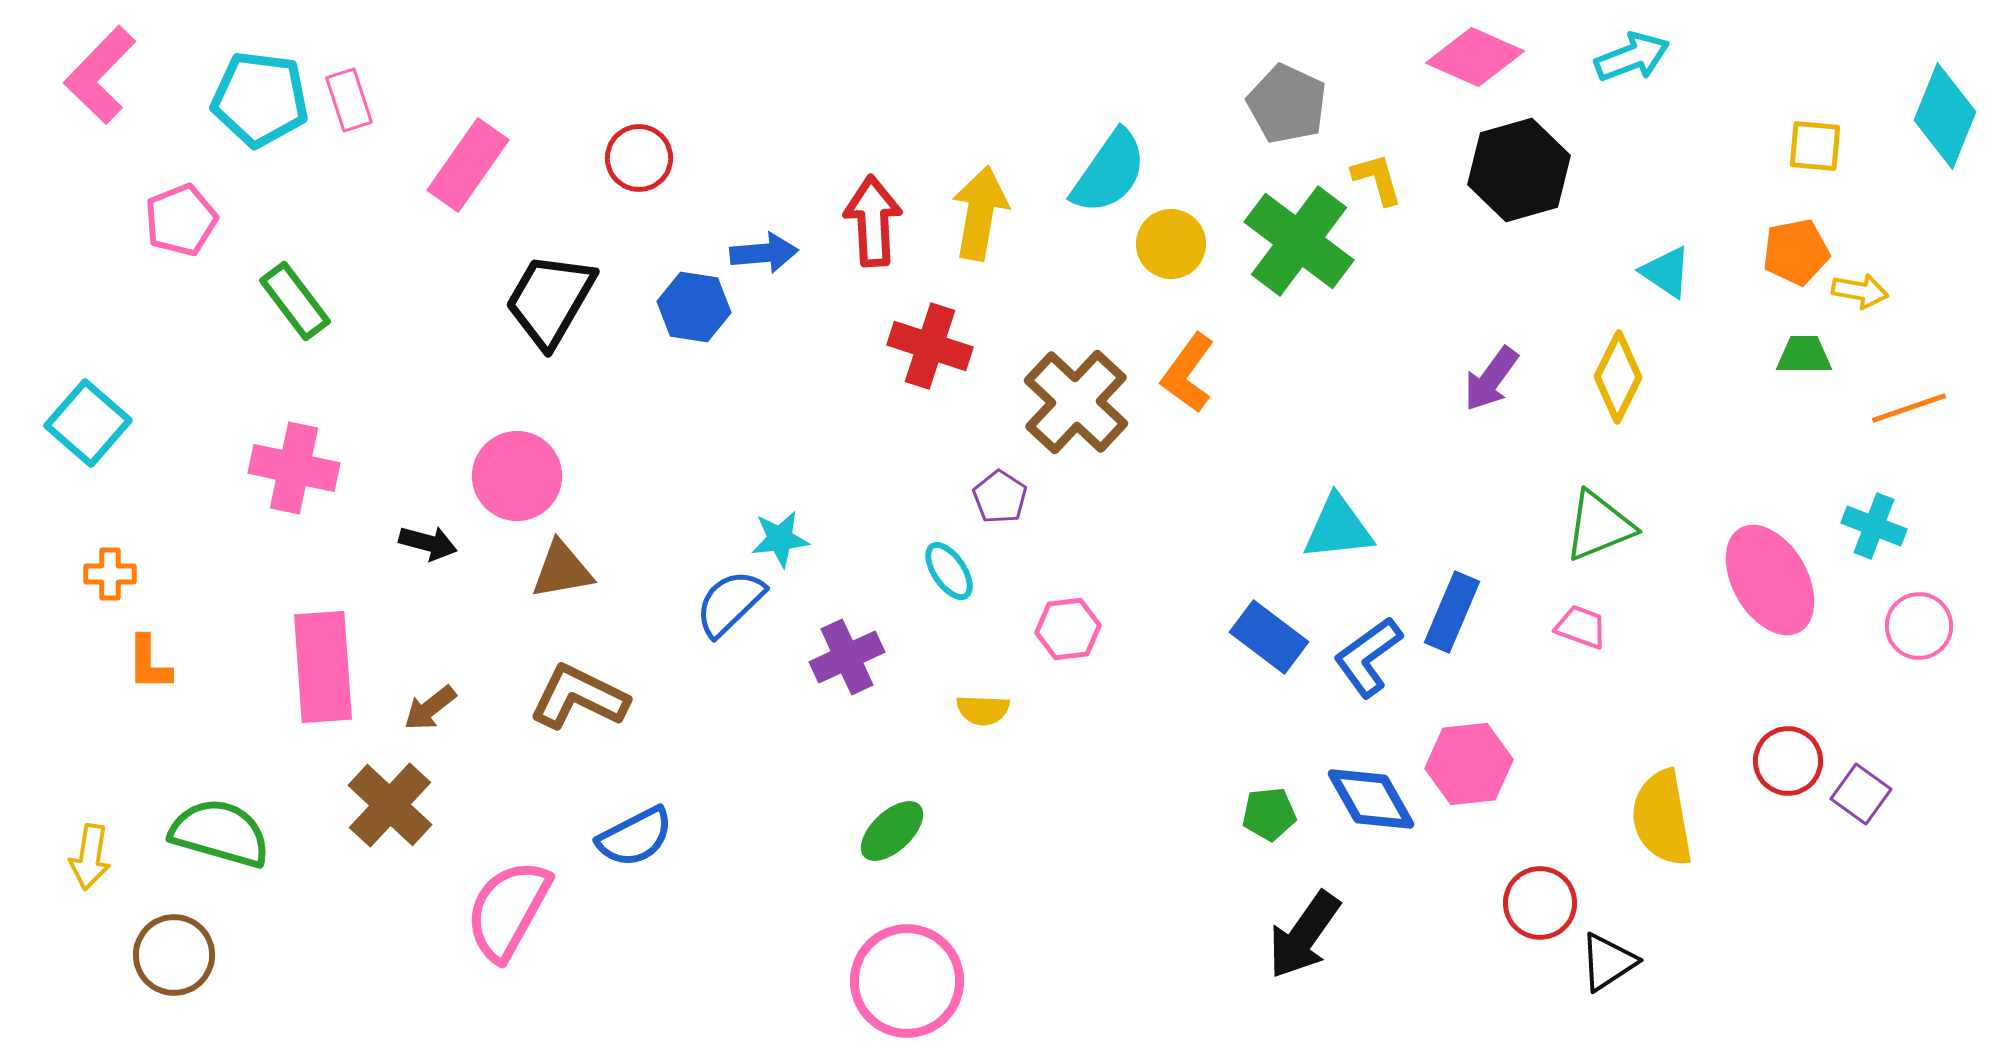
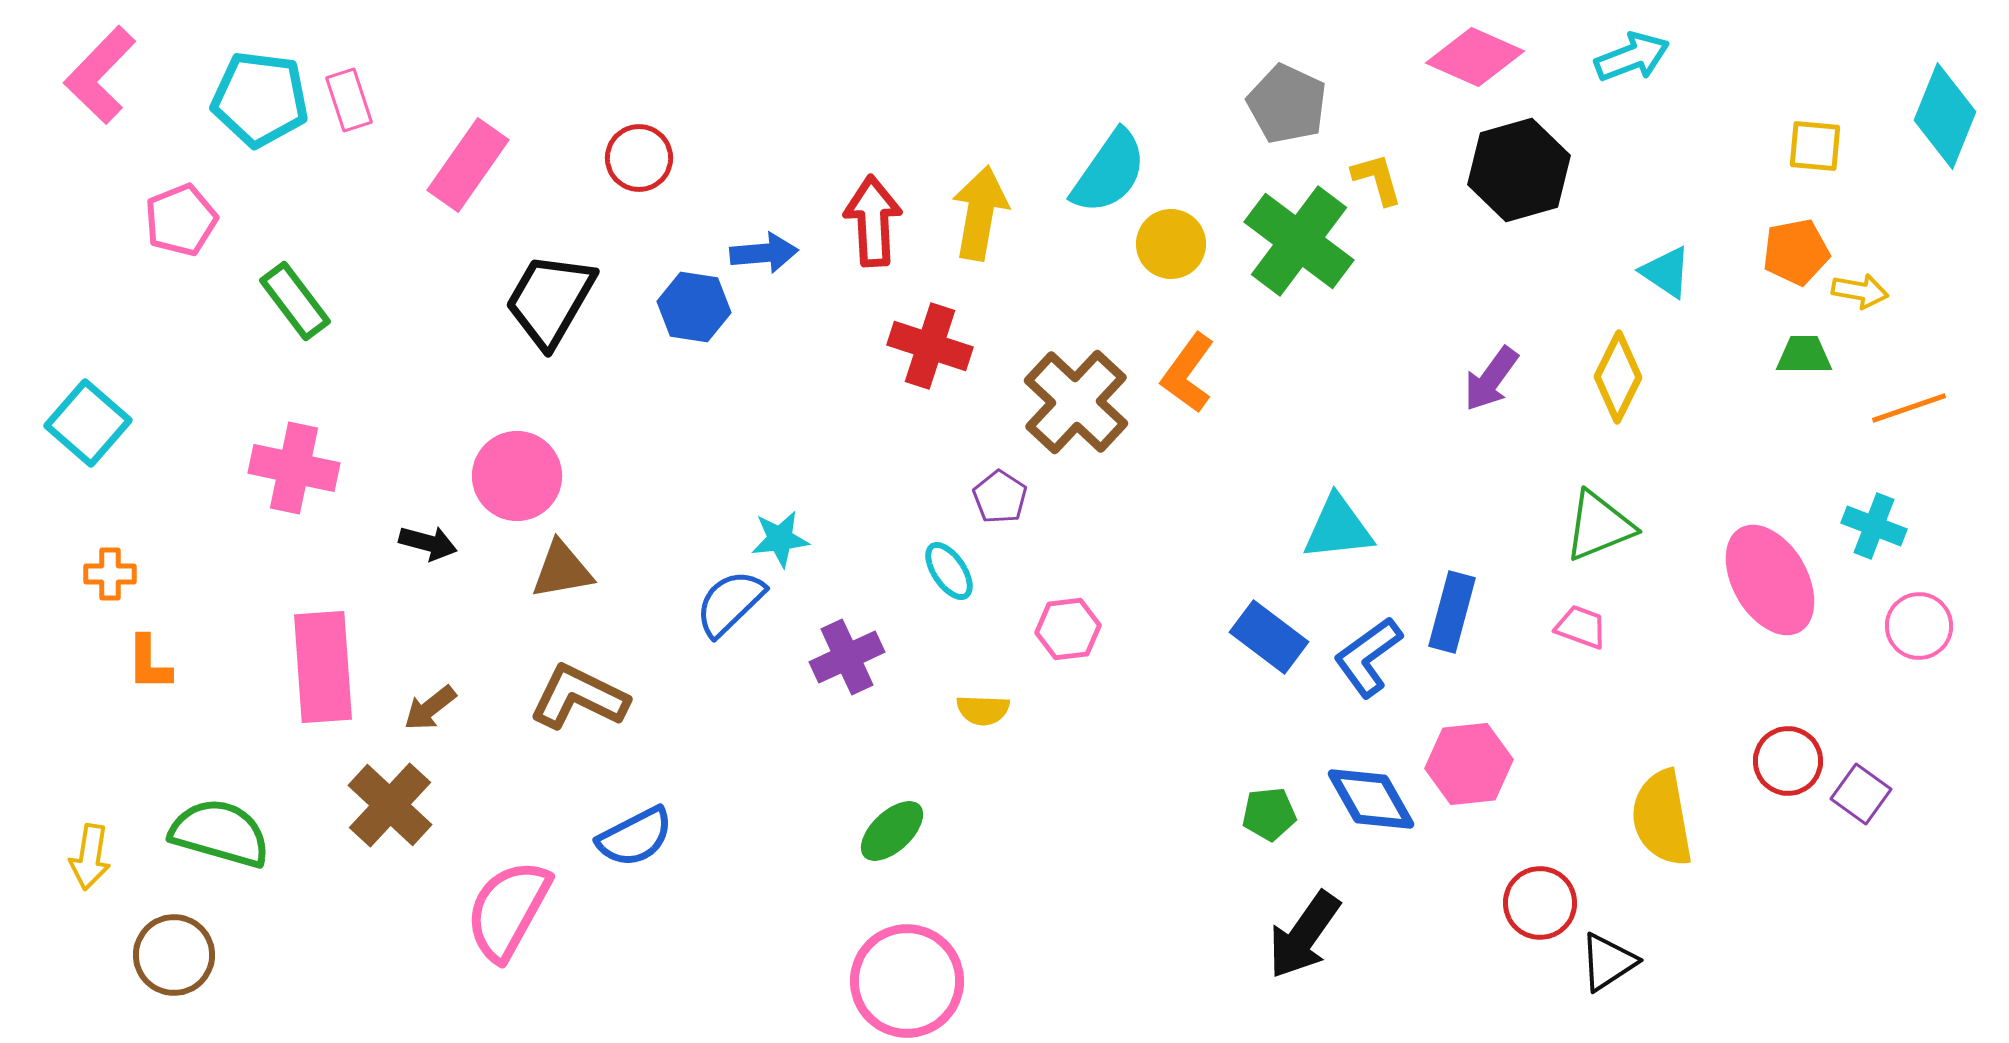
blue rectangle at (1452, 612): rotated 8 degrees counterclockwise
